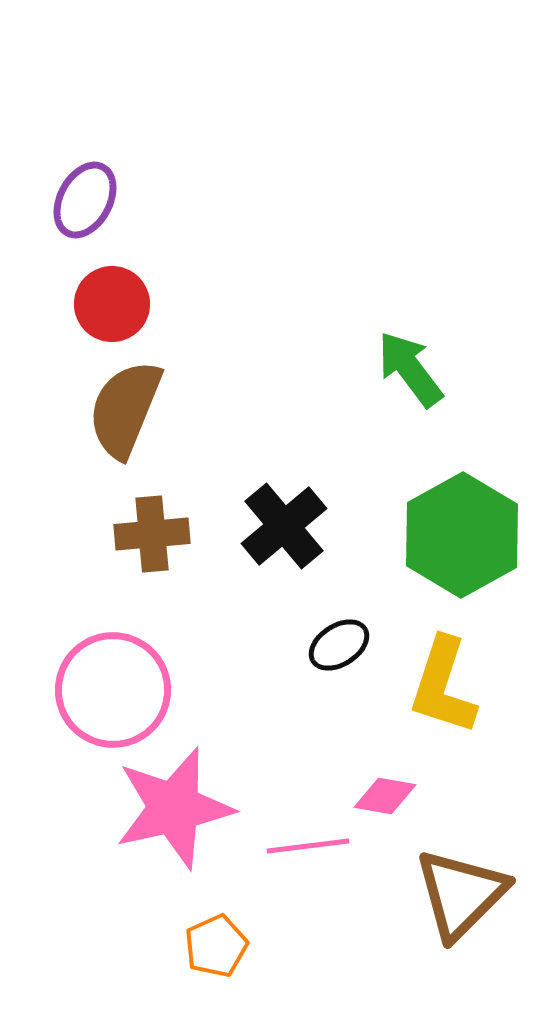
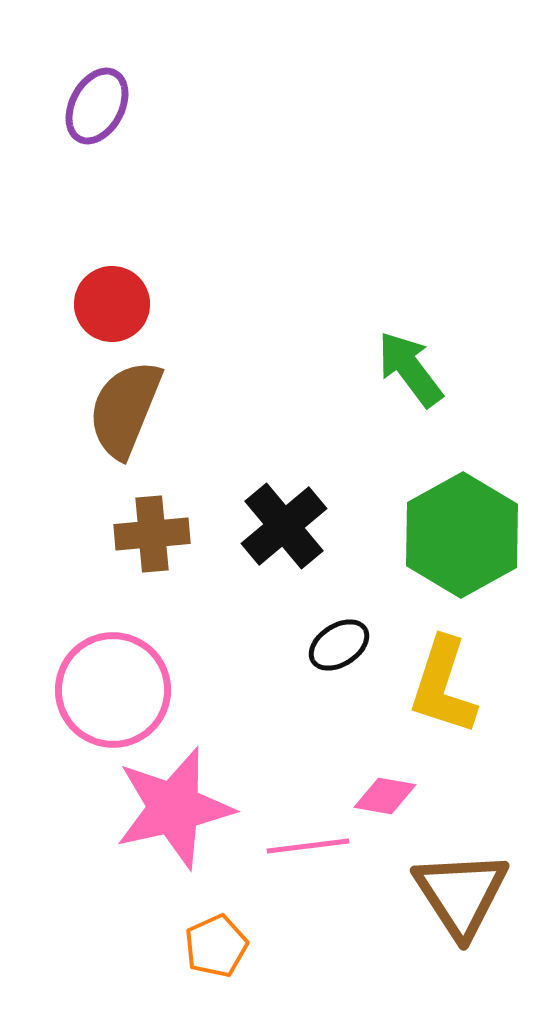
purple ellipse: moved 12 px right, 94 px up
brown triangle: rotated 18 degrees counterclockwise
